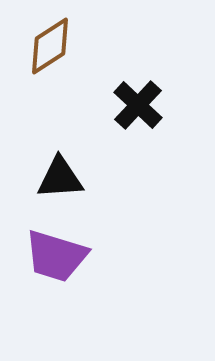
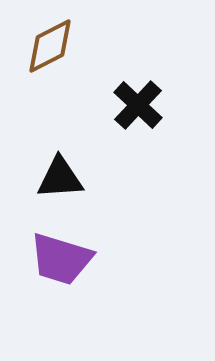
brown diamond: rotated 6 degrees clockwise
purple trapezoid: moved 5 px right, 3 px down
